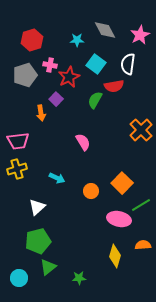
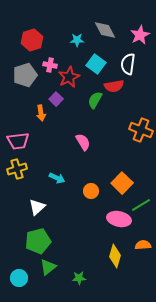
orange cross: rotated 25 degrees counterclockwise
